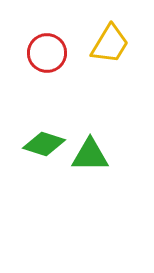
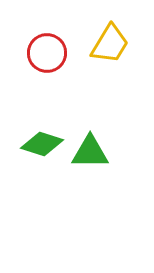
green diamond: moved 2 px left
green triangle: moved 3 px up
